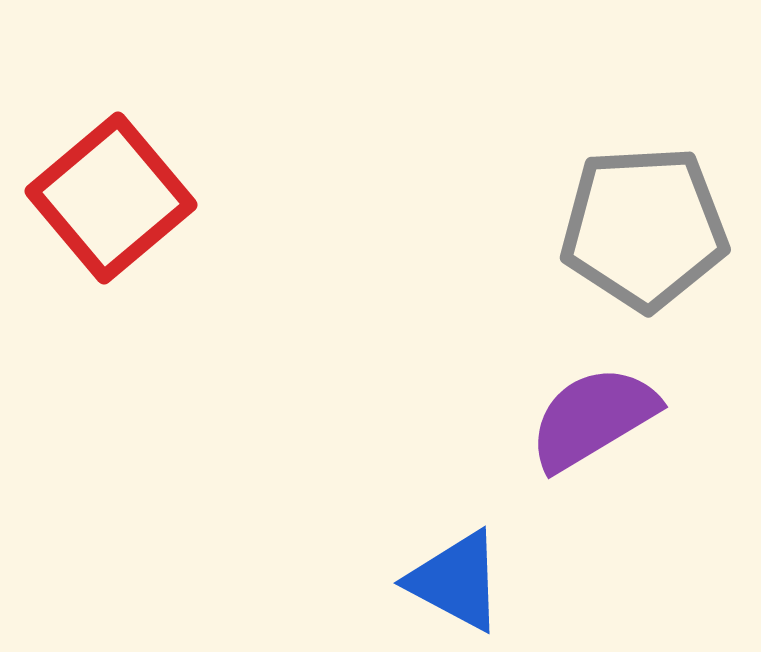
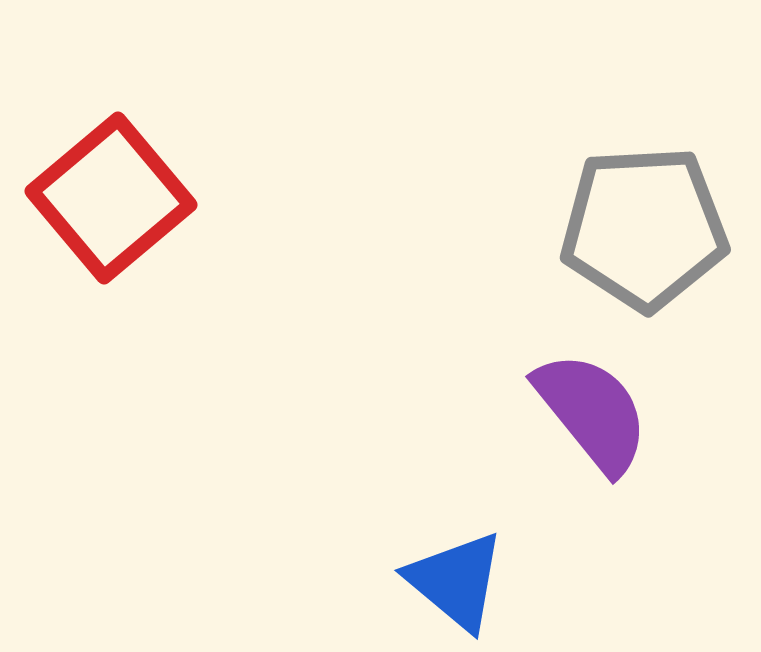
purple semicircle: moved 1 px left, 6 px up; rotated 82 degrees clockwise
blue triangle: rotated 12 degrees clockwise
